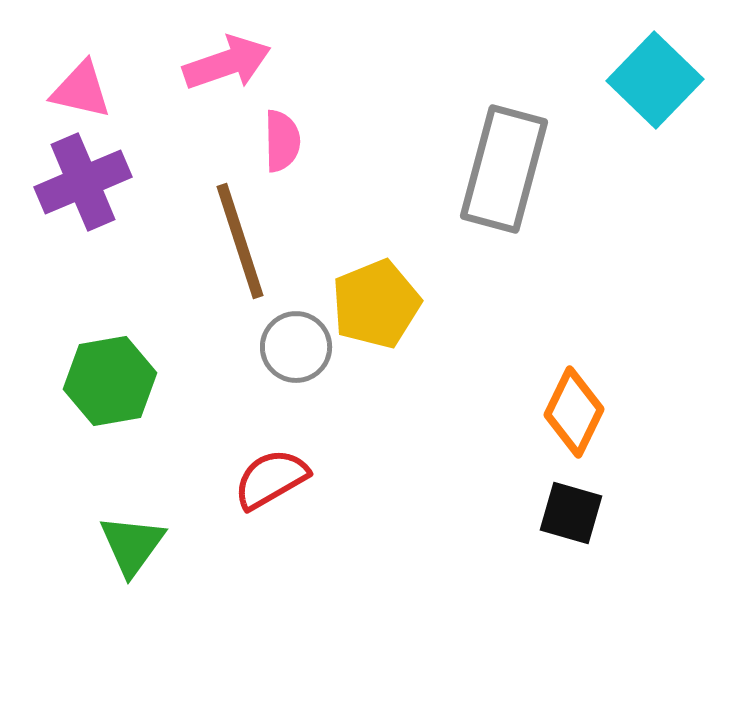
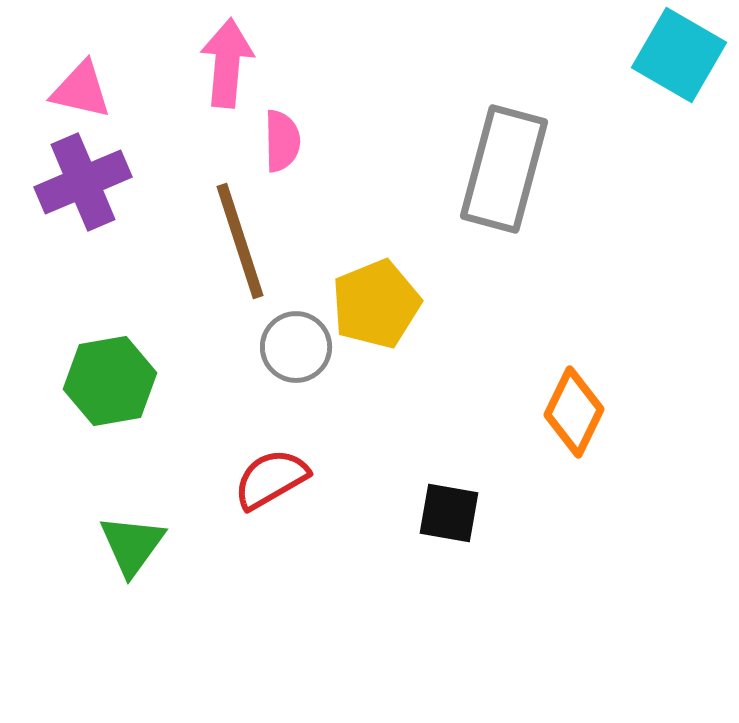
pink arrow: rotated 66 degrees counterclockwise
cyan square: moved 24 px right, 25 px up; rotated 14 degrees counterclockwise
black square: moved 122 px left; rotated 6 degrees counterclockwise
